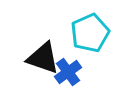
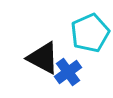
black triangle: rotated 9 degrees clockwise
